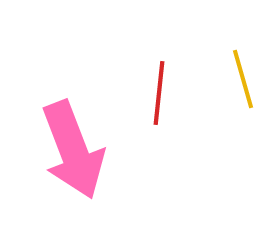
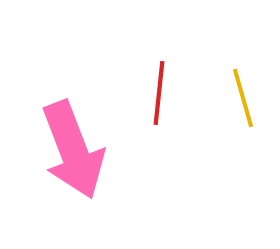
yellow line: moved 19 px down
